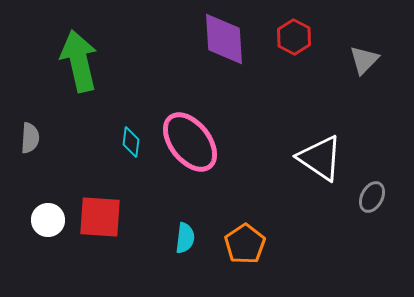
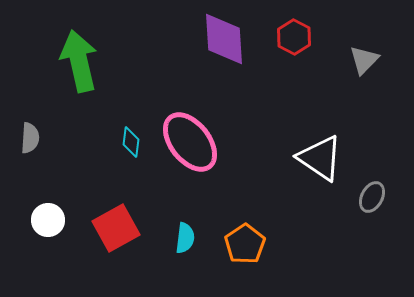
red square: moved 16 px right, 11 px down; rotated 33 degrees counterclockwise
